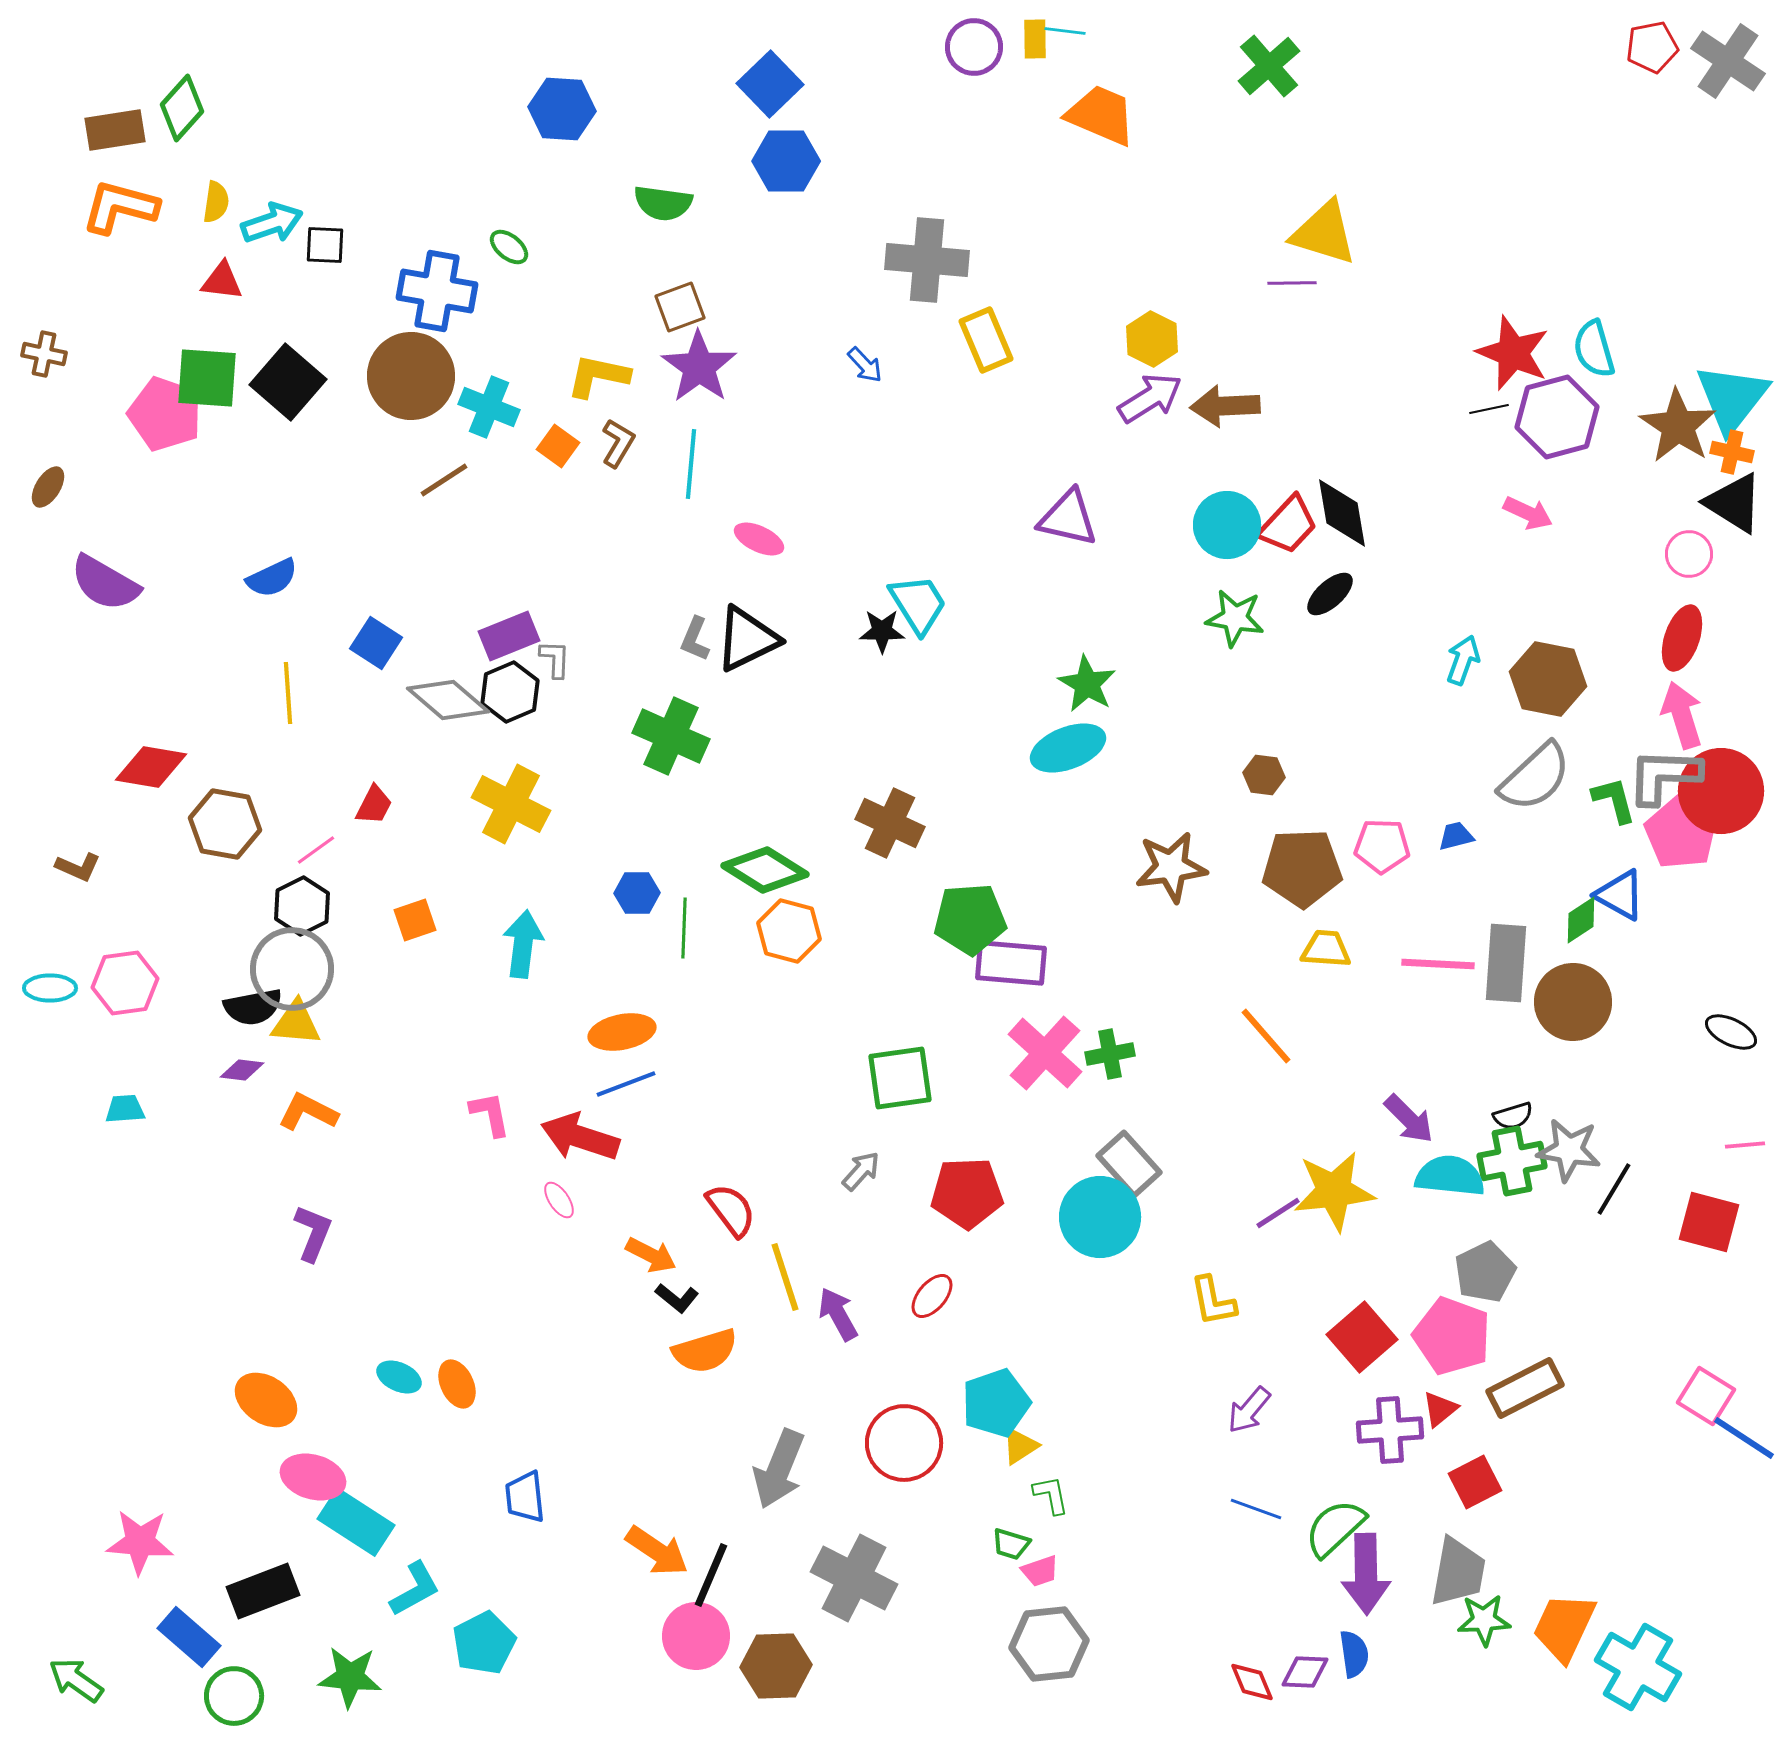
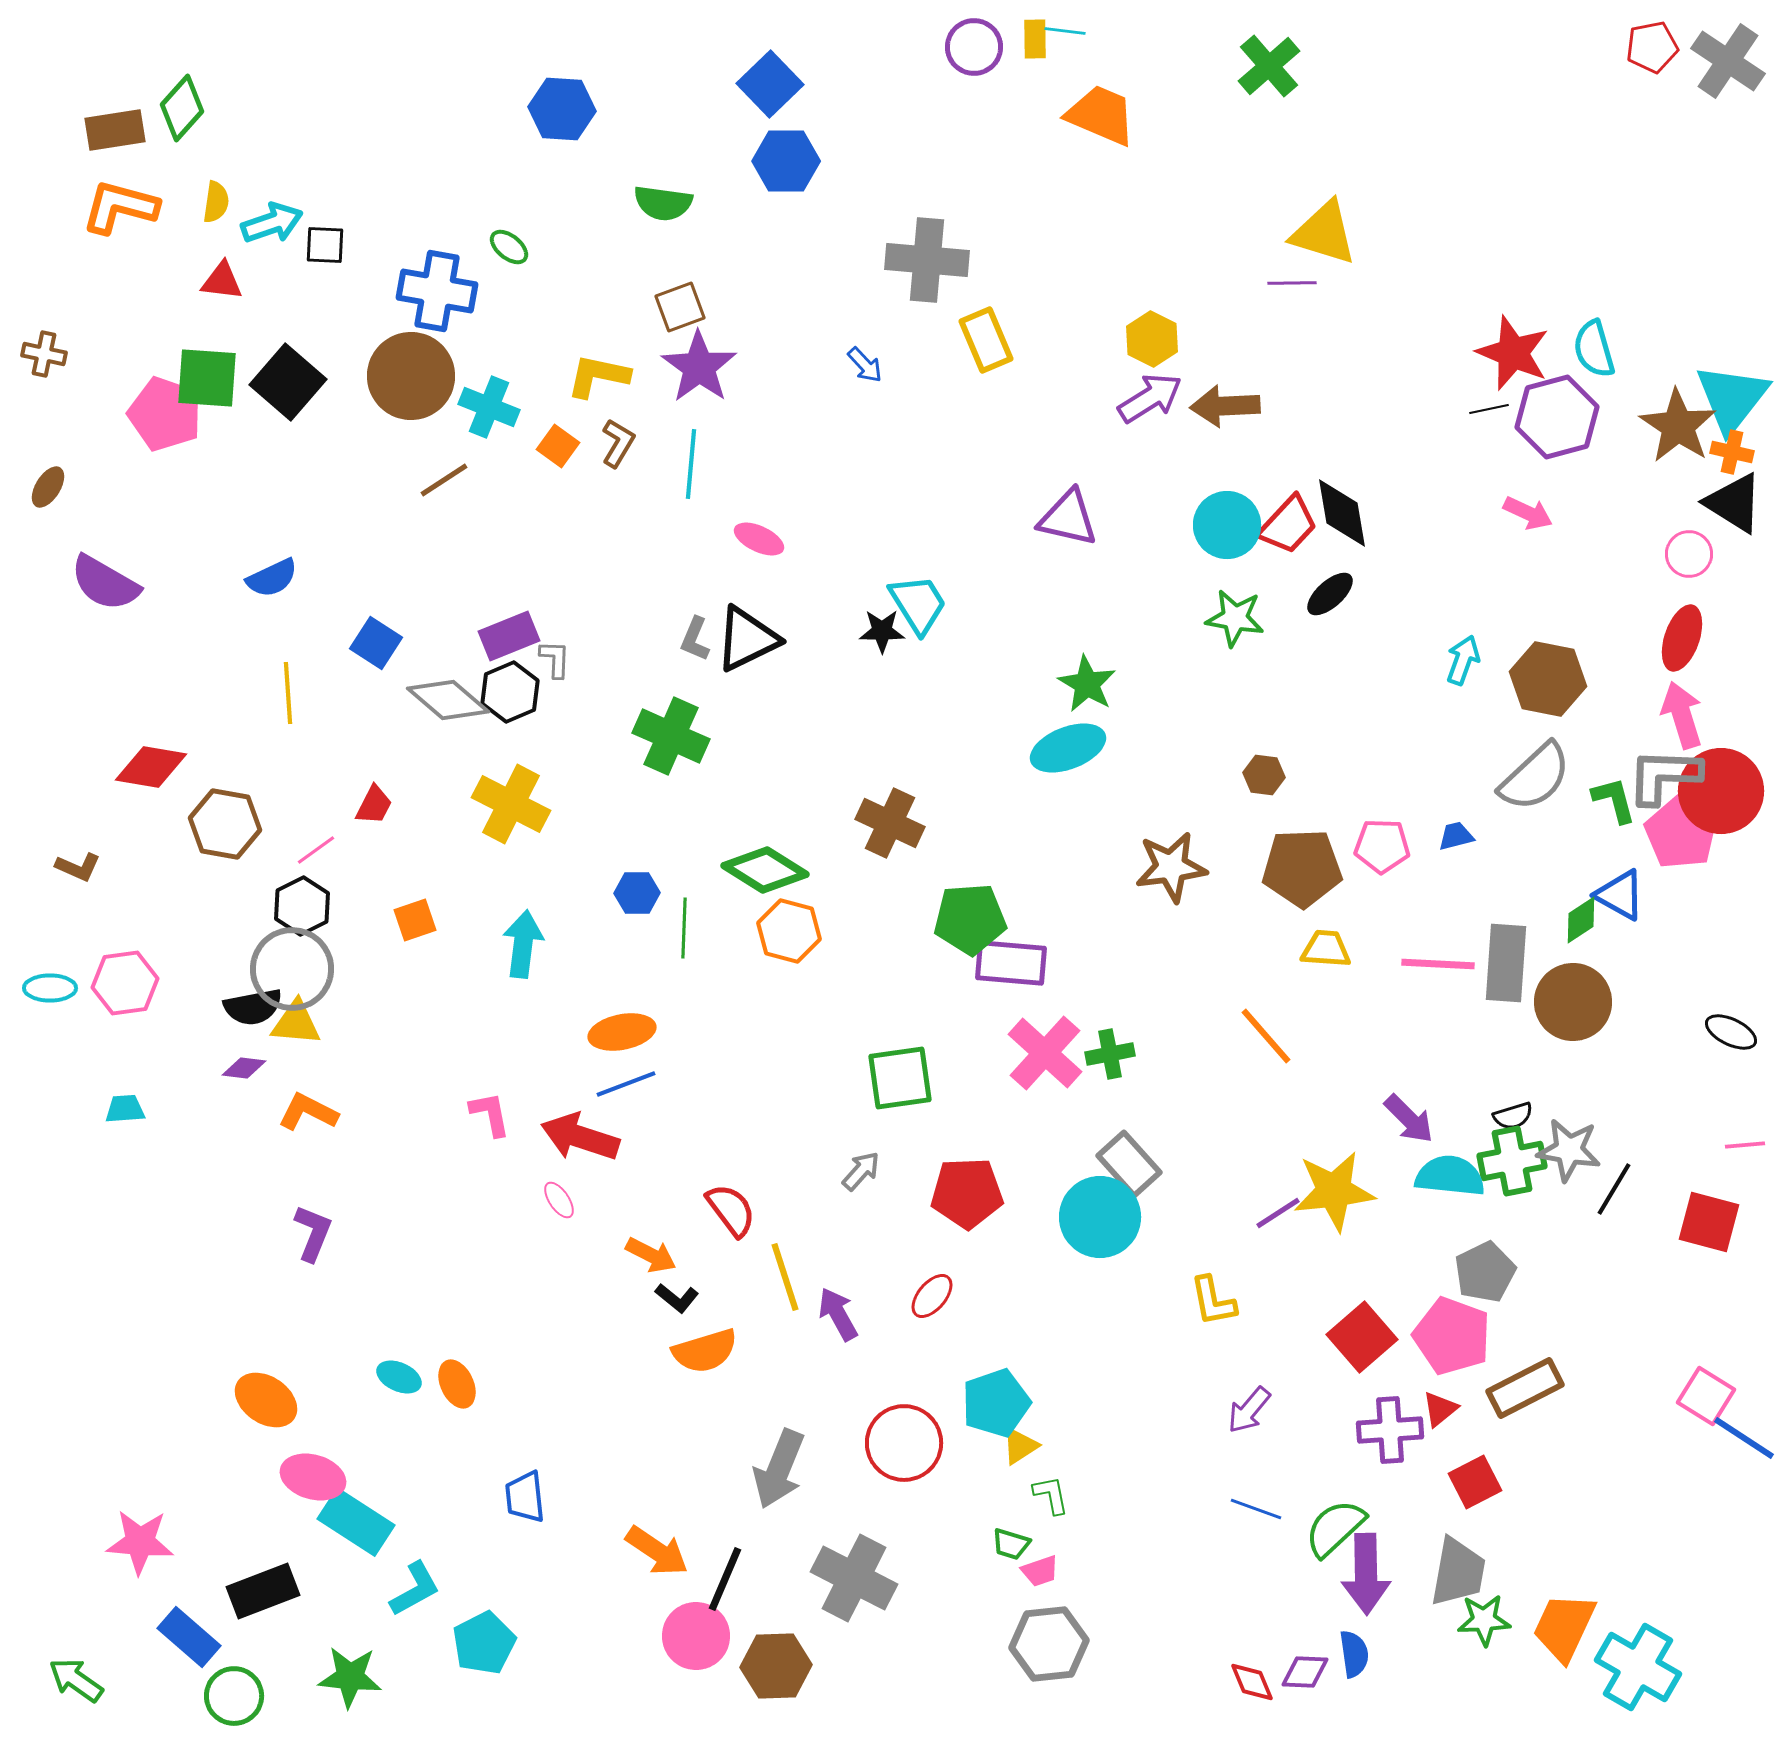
purple diamond at (242, 1070): moved 2 px right, 2 px up
black line at (711, 1575): moved 14 px right, 4 px down
